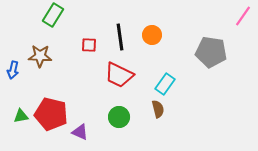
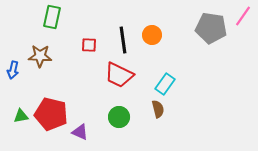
green rectangle: moved 1 px left, 2 px down; rotated 20 degrees counterclockwise
black line: moved 3 px right, 3 px down
gray pentagon: moved 24 px up
